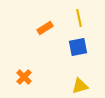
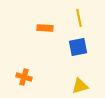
orange rectangle: rotated 35 degrees clockwise
orange cross: rotated 28 degrees counterclockwise
